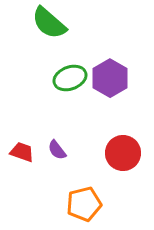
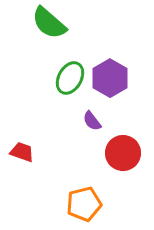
green ellipse: rotated 40 degrees counterclockwise
purple semicircle: moved 35 px right, 29 px up
